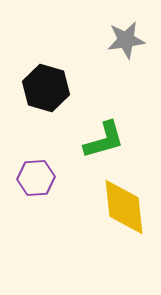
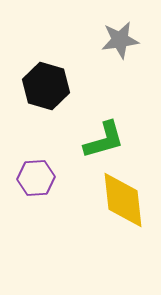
gray star: moved 6 px left
black hexagon: moved 2 px up
yellow diamond: moved 1 px left, 7 px up
